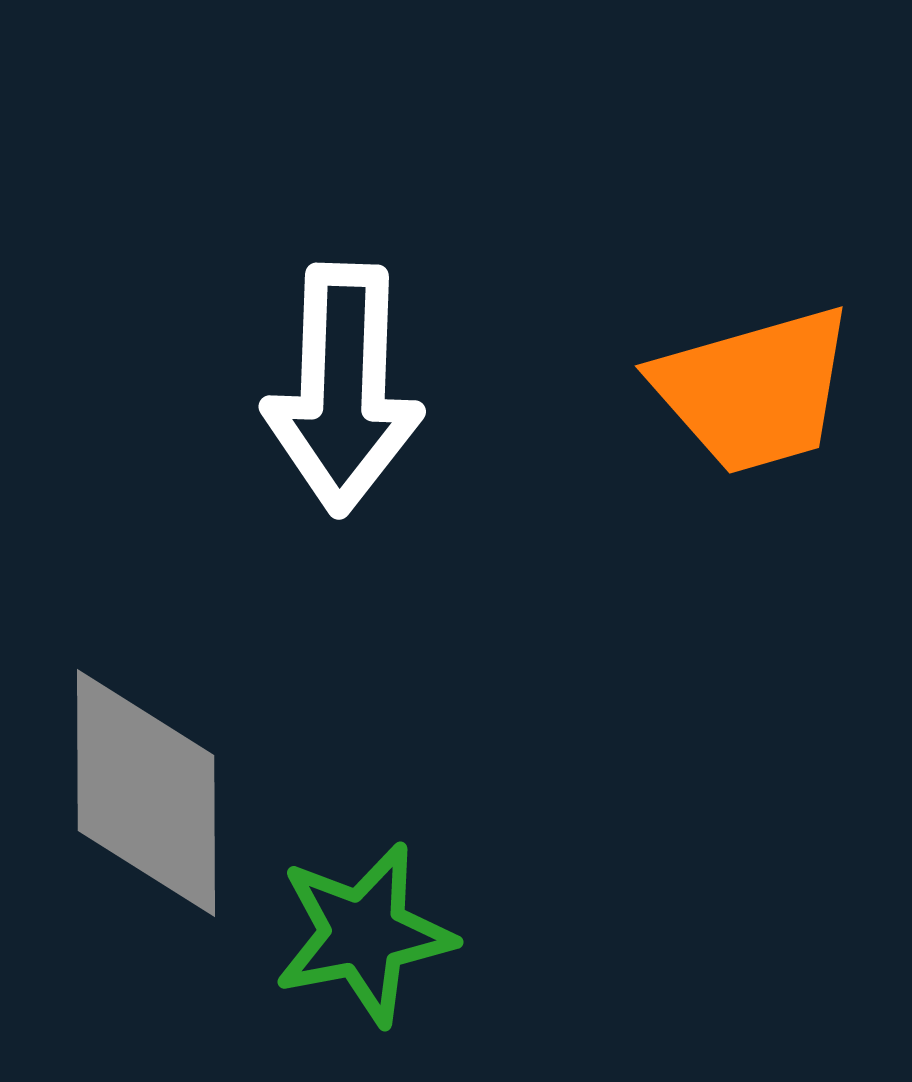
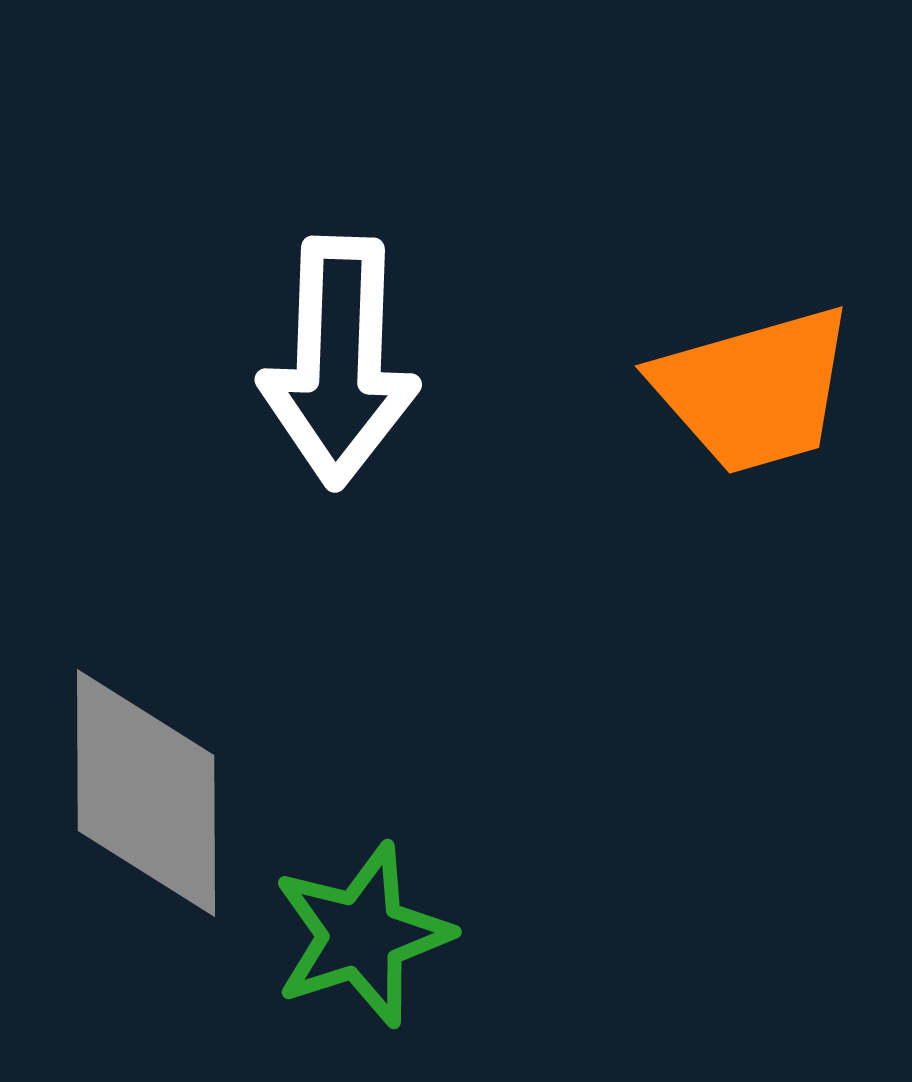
white arrow: moved 4 px left, 27 px up
green star: moved 2 px left, 1 px down; rotated 7 degrees counterclockwise
